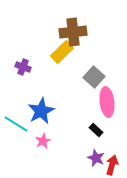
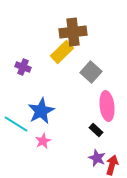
gray square: moved 3 px left, 5 px up
pink ellipse: moved 4 px down
purple star: moved 1 px right
